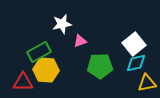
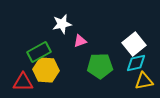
yellow triangle: moved 3 px left, 2 px up
